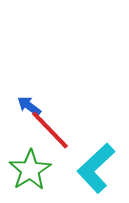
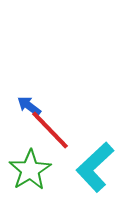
cyan L-shape: moved 1 px left, 1 px up
